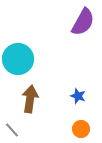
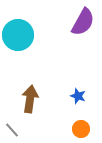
cyan circle: moved 24 px up
